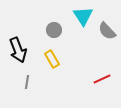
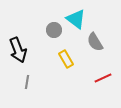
cyan triangle: moved 7 px left, 3 px down; rotated 20 degrees counterclockwise
gray semicircle: moved 12 px left, 11 px down; rotated 12 degrees clockwise
yellow rectangle: moved 14 px right
red line: moved 1 px right, 1 px up
